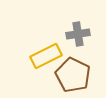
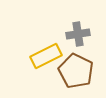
brown pentagon: moved 3 px right, 4 px up
